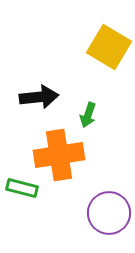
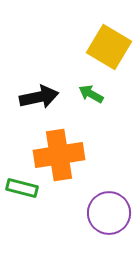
black arrow: rotated 6 degrees counterclockwise
green arrow: moved 3 px right, 21 px up; rotated 100 degrees clockwise
